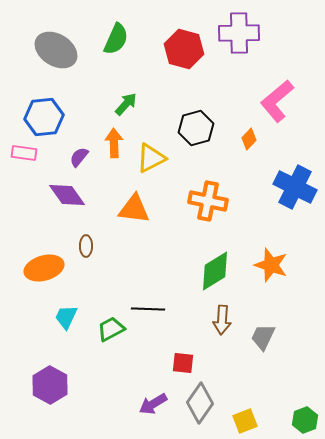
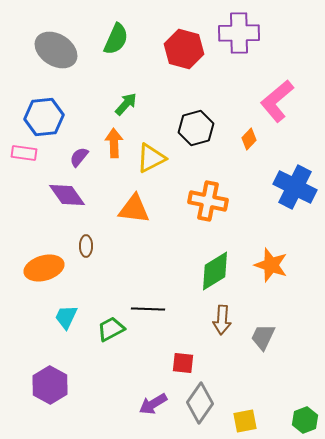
yellow square: rotated 10 degrees clockwise
